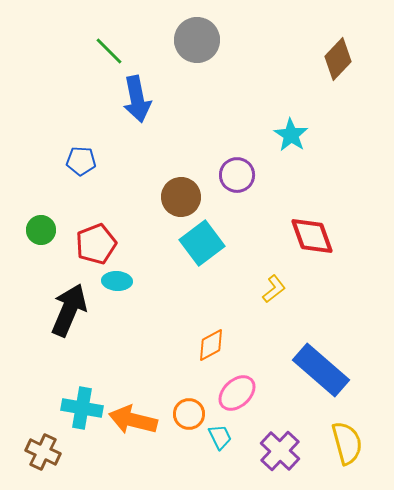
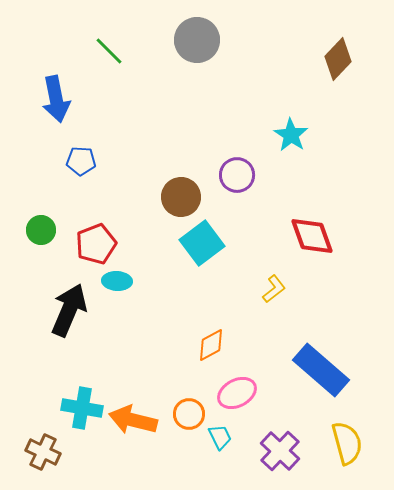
blue arrow: moved 81 px left
pink ellipse: rotated 15 degrees clockwise
